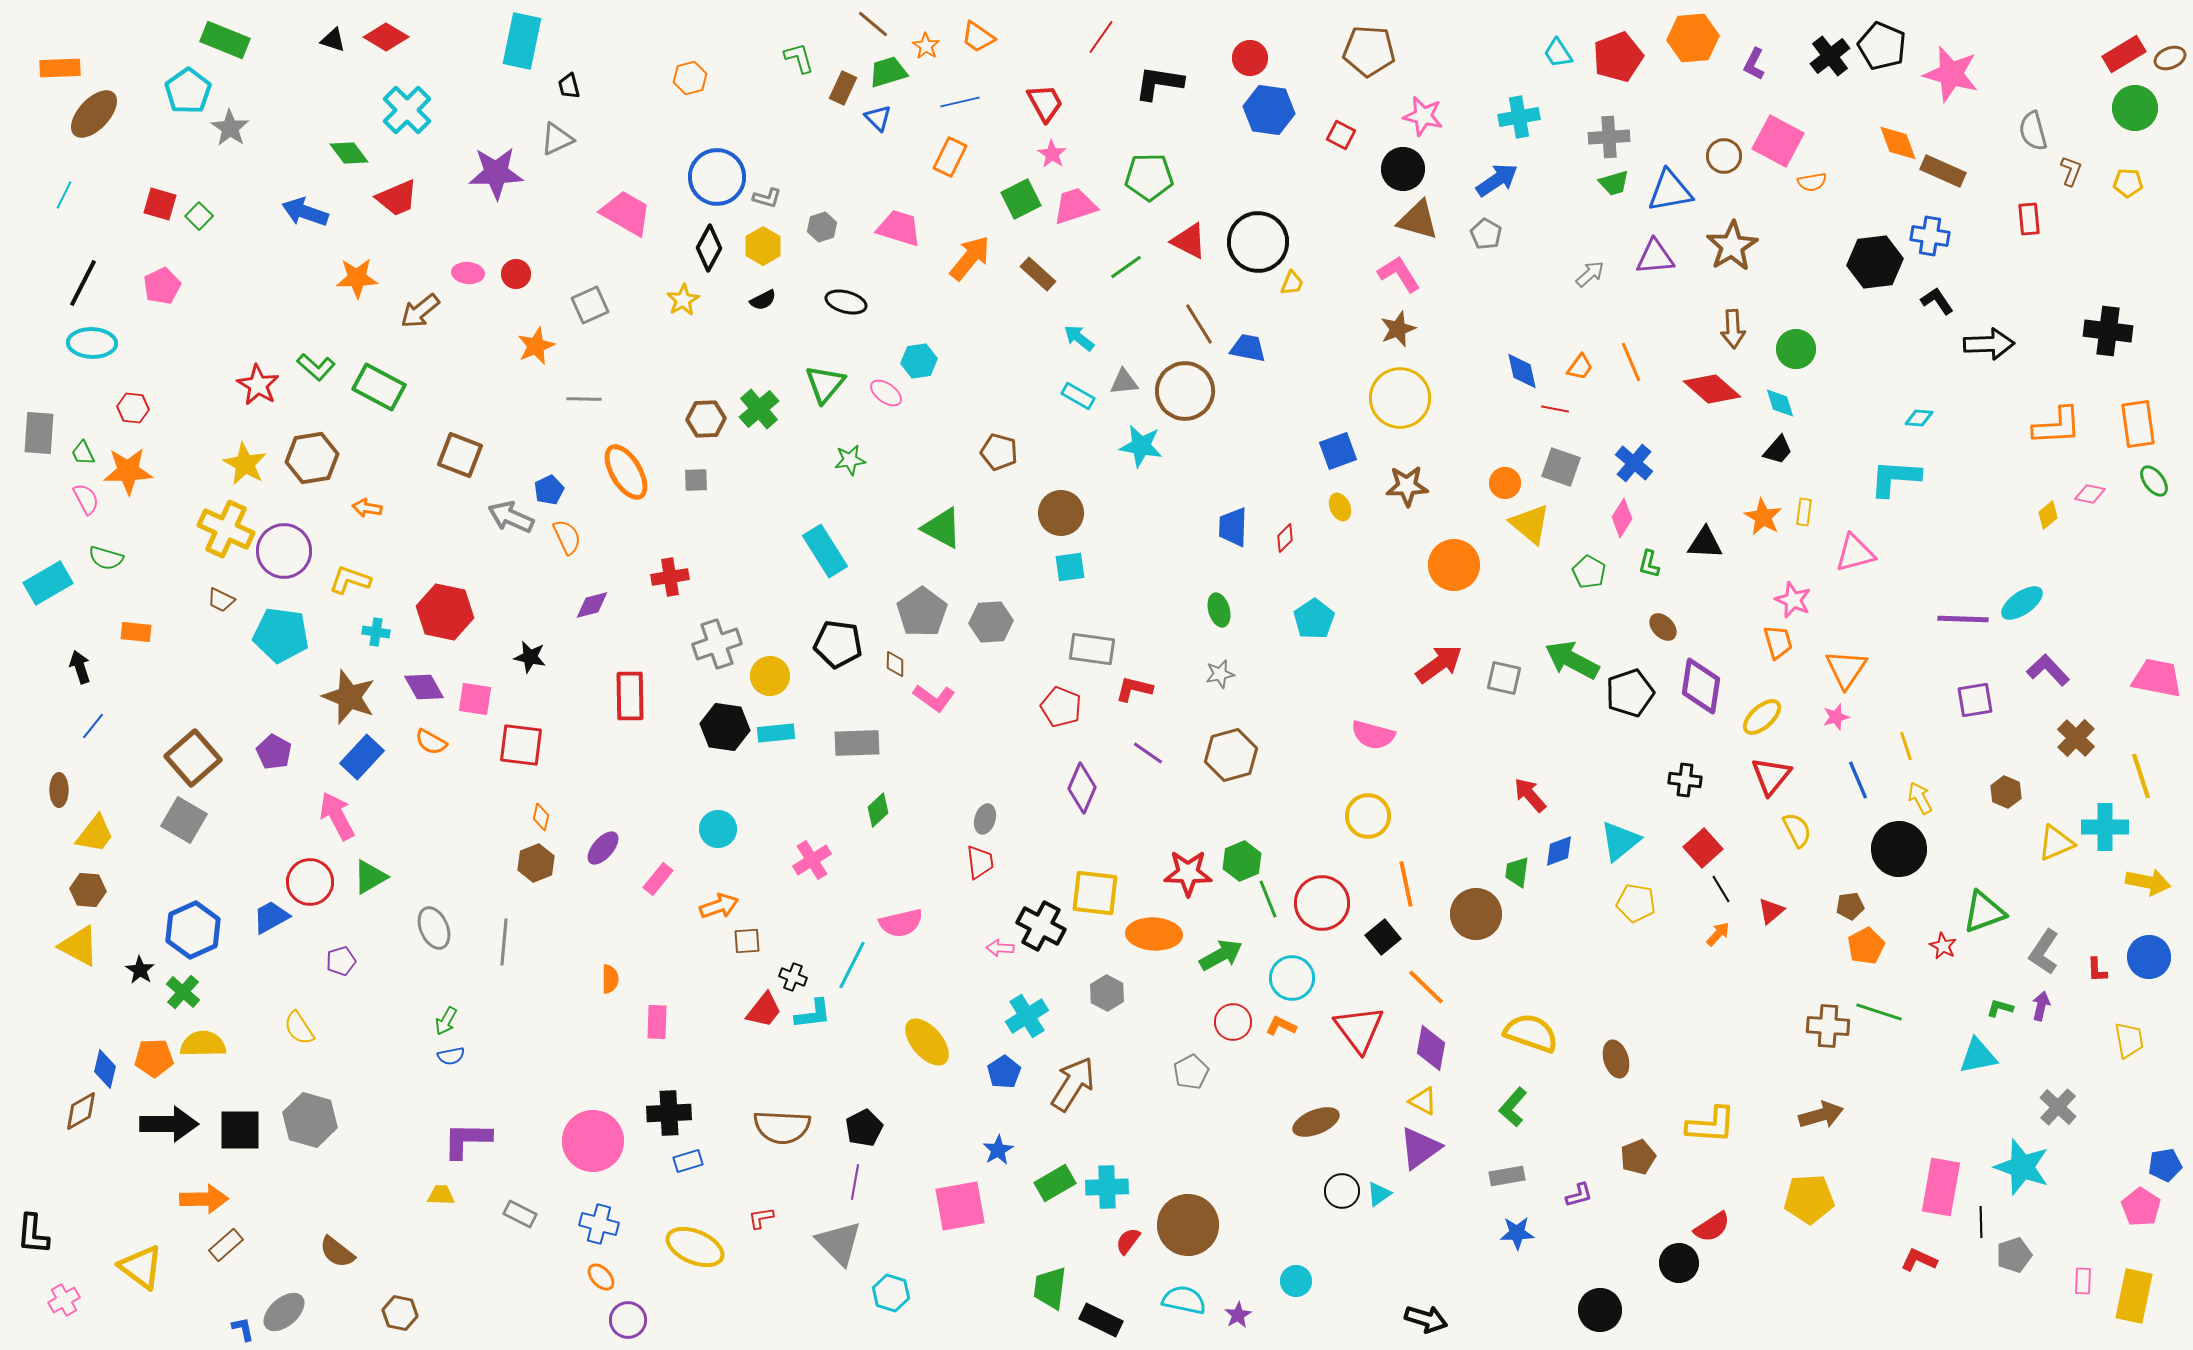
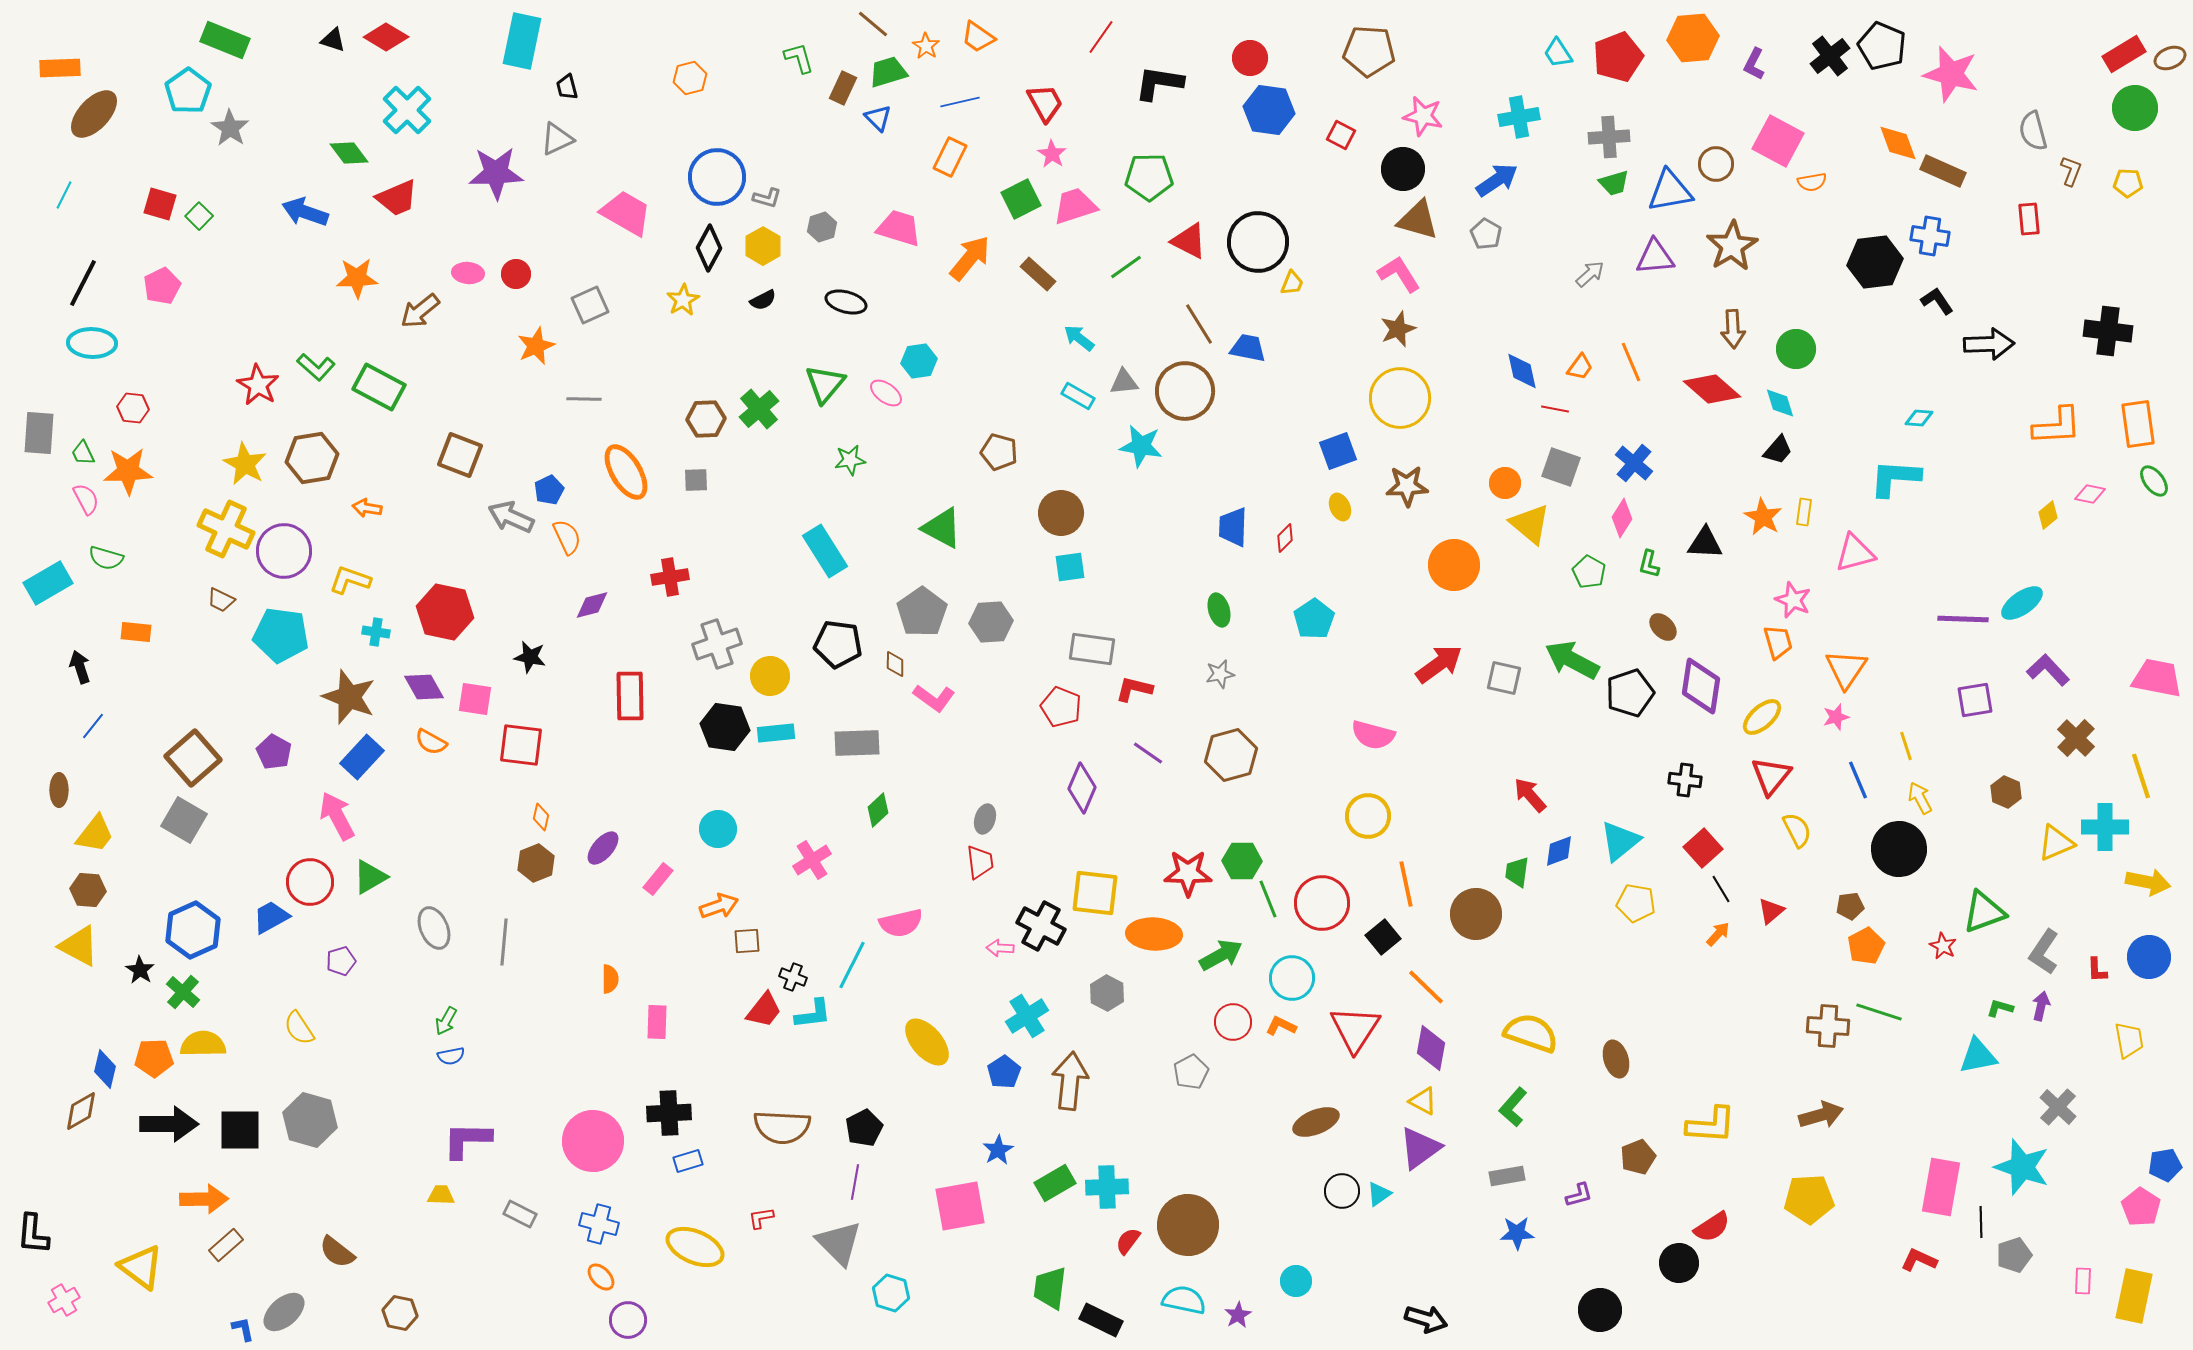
black trapezoid at (569, 86): moved 2 px left, 1 px down
brown circle at (1724, 156): moved 8 px left, 8 px down
green hexagon at (1242, 861): rotated 24 degrees clockwise
red triangle at (1359, 1029): moved 4 px left; rotated 10 degrees clockwise
brown arrow at (1073, 1084): moved 3 px left, 3 px up; rotated 26 degrees counterclockwise
